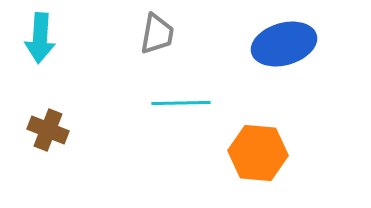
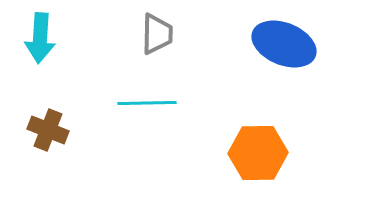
gray trapezoid: rotated 9 degrees counterclockwise
blue ellipse: rotated 38 degrees clockwise
cyan line: moved 34 px left
orange hexagon: rotated 6 degrees counterclockwise
